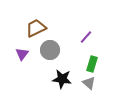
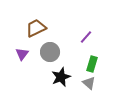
gray circle: moved 2 px down
black star: moved 1 px left, 2 px up; rotated 30 degrees counterclockwise
